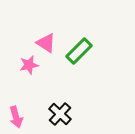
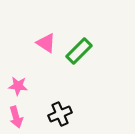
pink star: moved 11 px left, 21 px down; rotated 18 degrees clockwise
black cross: rotated 25 degrees clockwise
